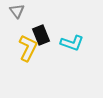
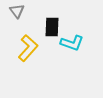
black rectangle: moved 11 px right, 8 px up; rotated 24 degrees clockwise
yellow L-shape: rotated 16 degrees clockwise
